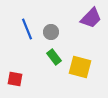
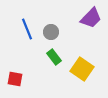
yellow square: moved 2 px right, 2 px down; rotated 20 degrees clockwise
